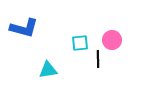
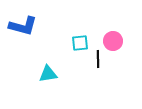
blue L-shape: moved 1 px left, 2 px up
pink circle: moved 1 px right, 1 px down
cyan triangle: moved 4 px down
